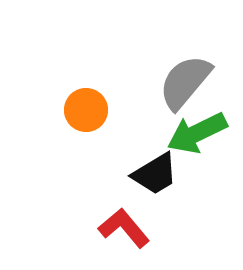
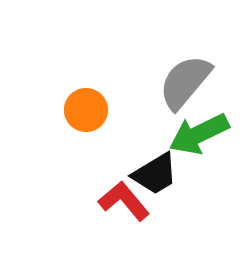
green arrow: moved 2 px right, 1 px down
red L-shape: moved 27 px up
